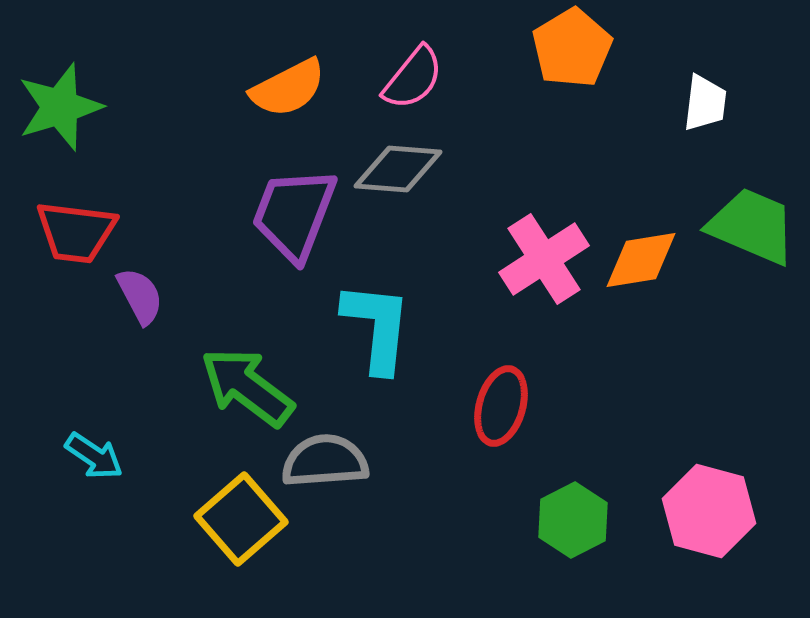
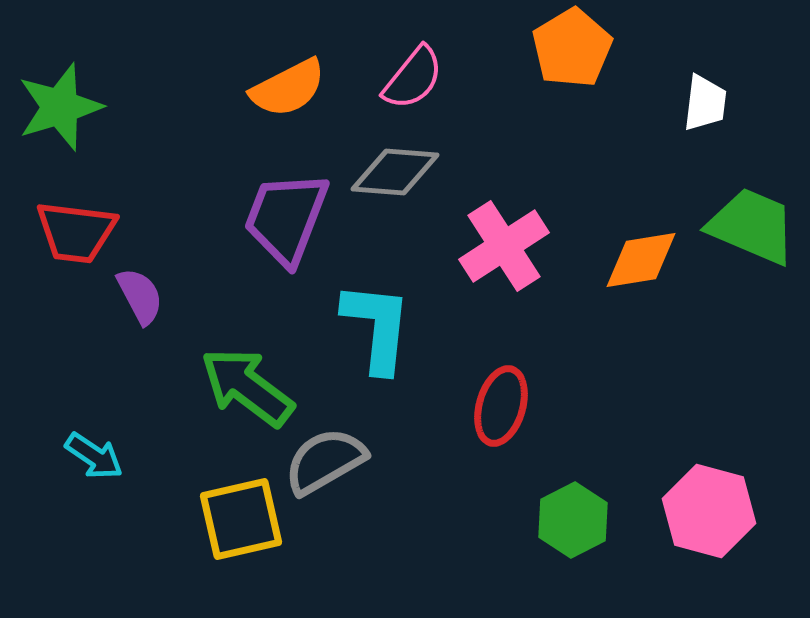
gray diamond: moved 3 px left, 3 px down
purple trapezoid: moved 8 px left, 4 px down
pink cross: moved 40 px left, 13 px up
gray semicircle: rotated 26 degrees counterclockwise
yellow square: rotated 28 degrees clockwise
